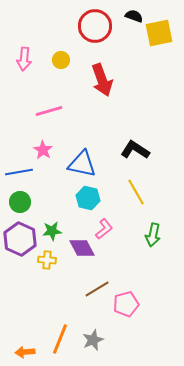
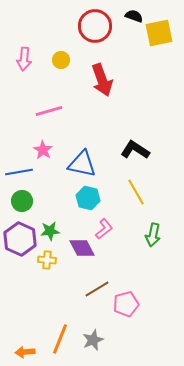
green circle: moved 2 px right, 1 px up
green star: moved 2 px left
